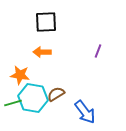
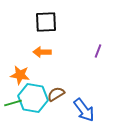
blue arrow: moved 1 px left, 2 px up
